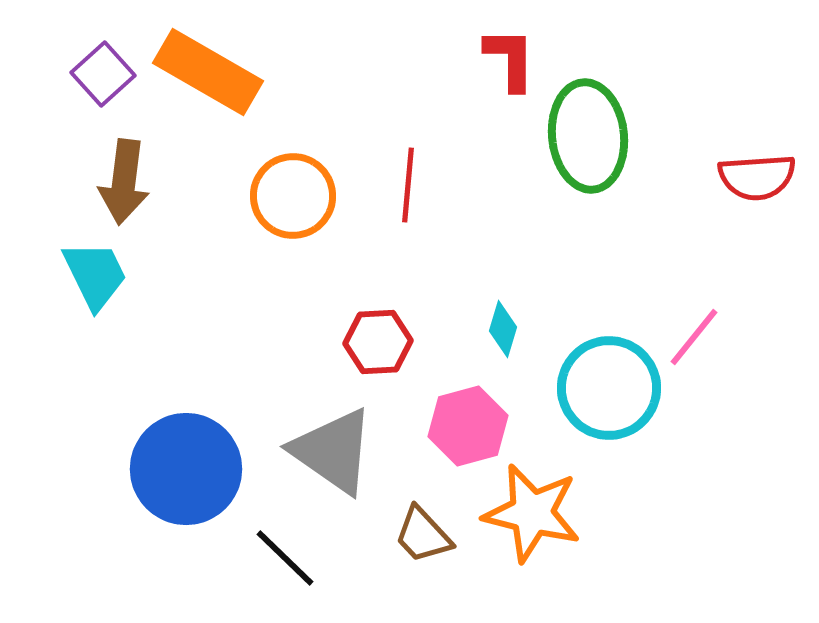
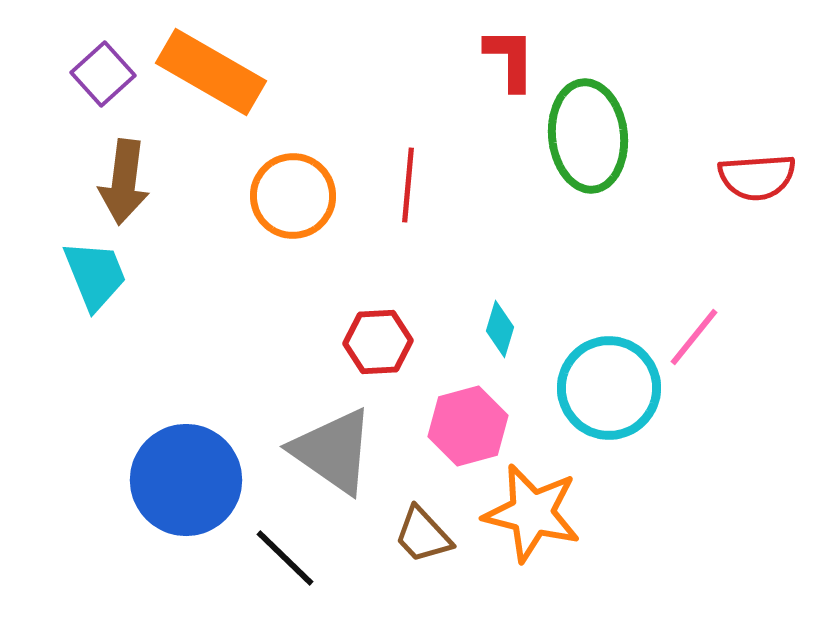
orange rectangle: moved 3 px right
cyan trapezoid: rotated 4 degrees clockwise
cyan diamond: moved 3 px left
blue circle: moved 11 px down
